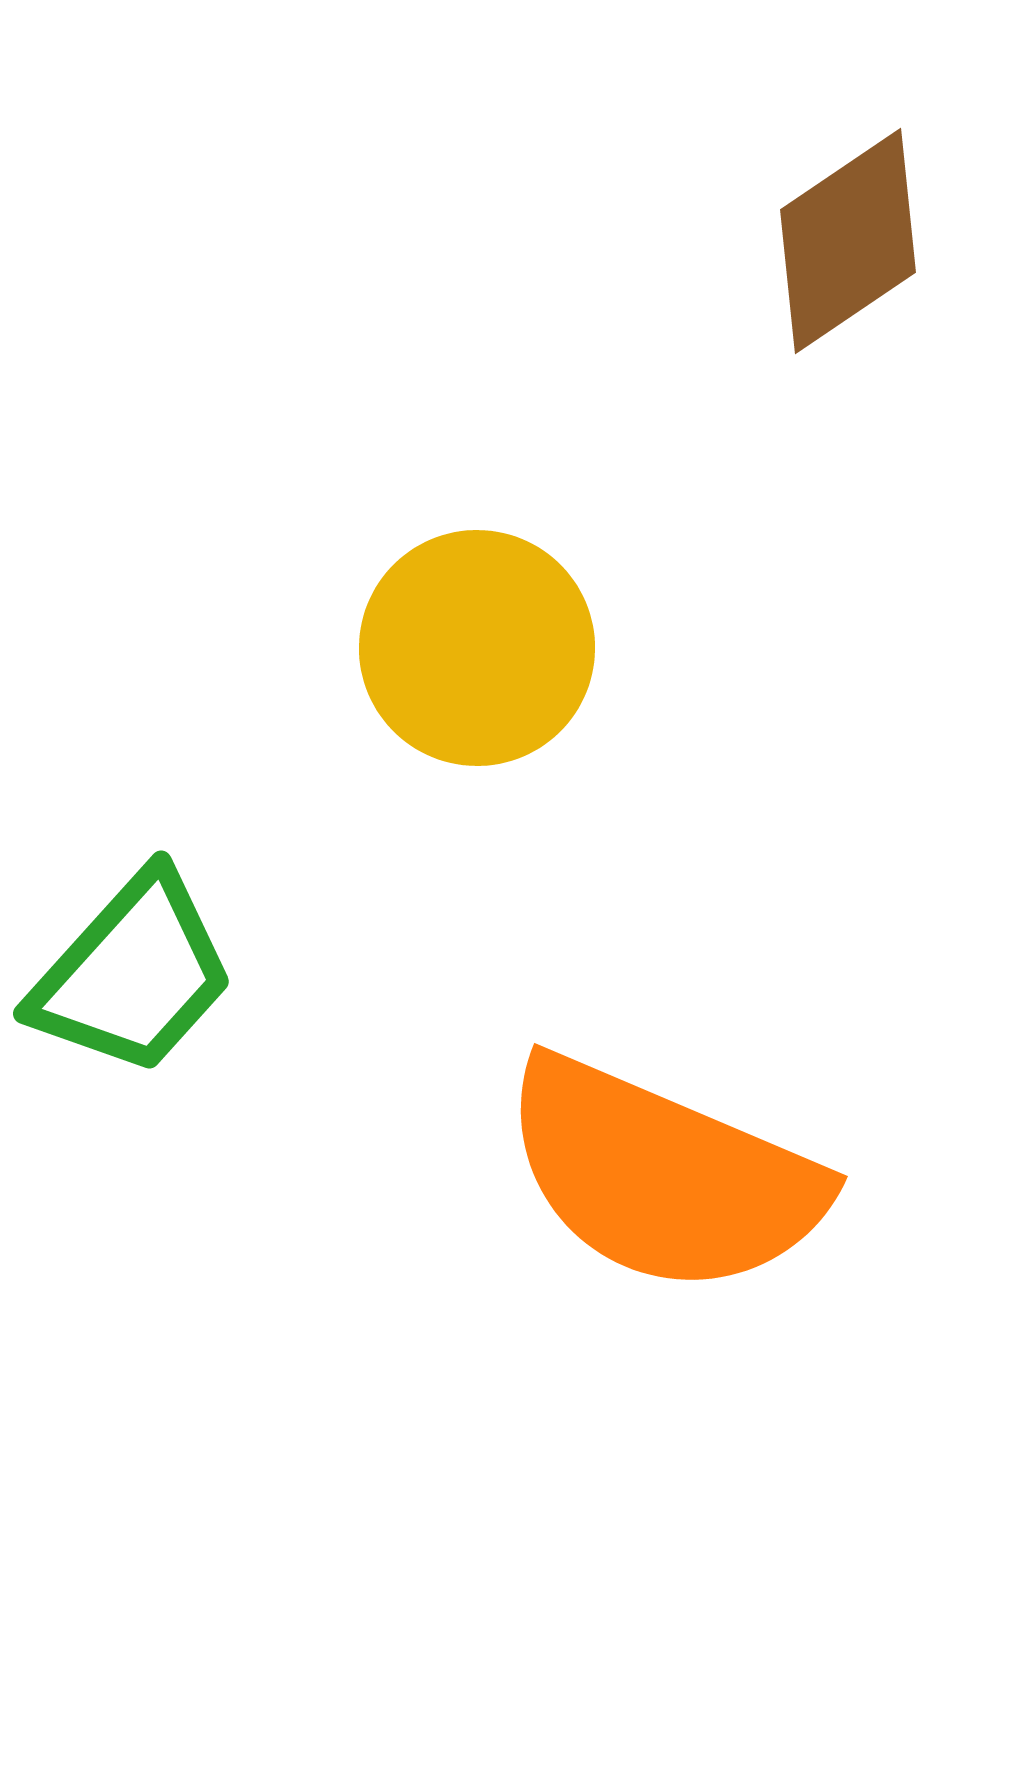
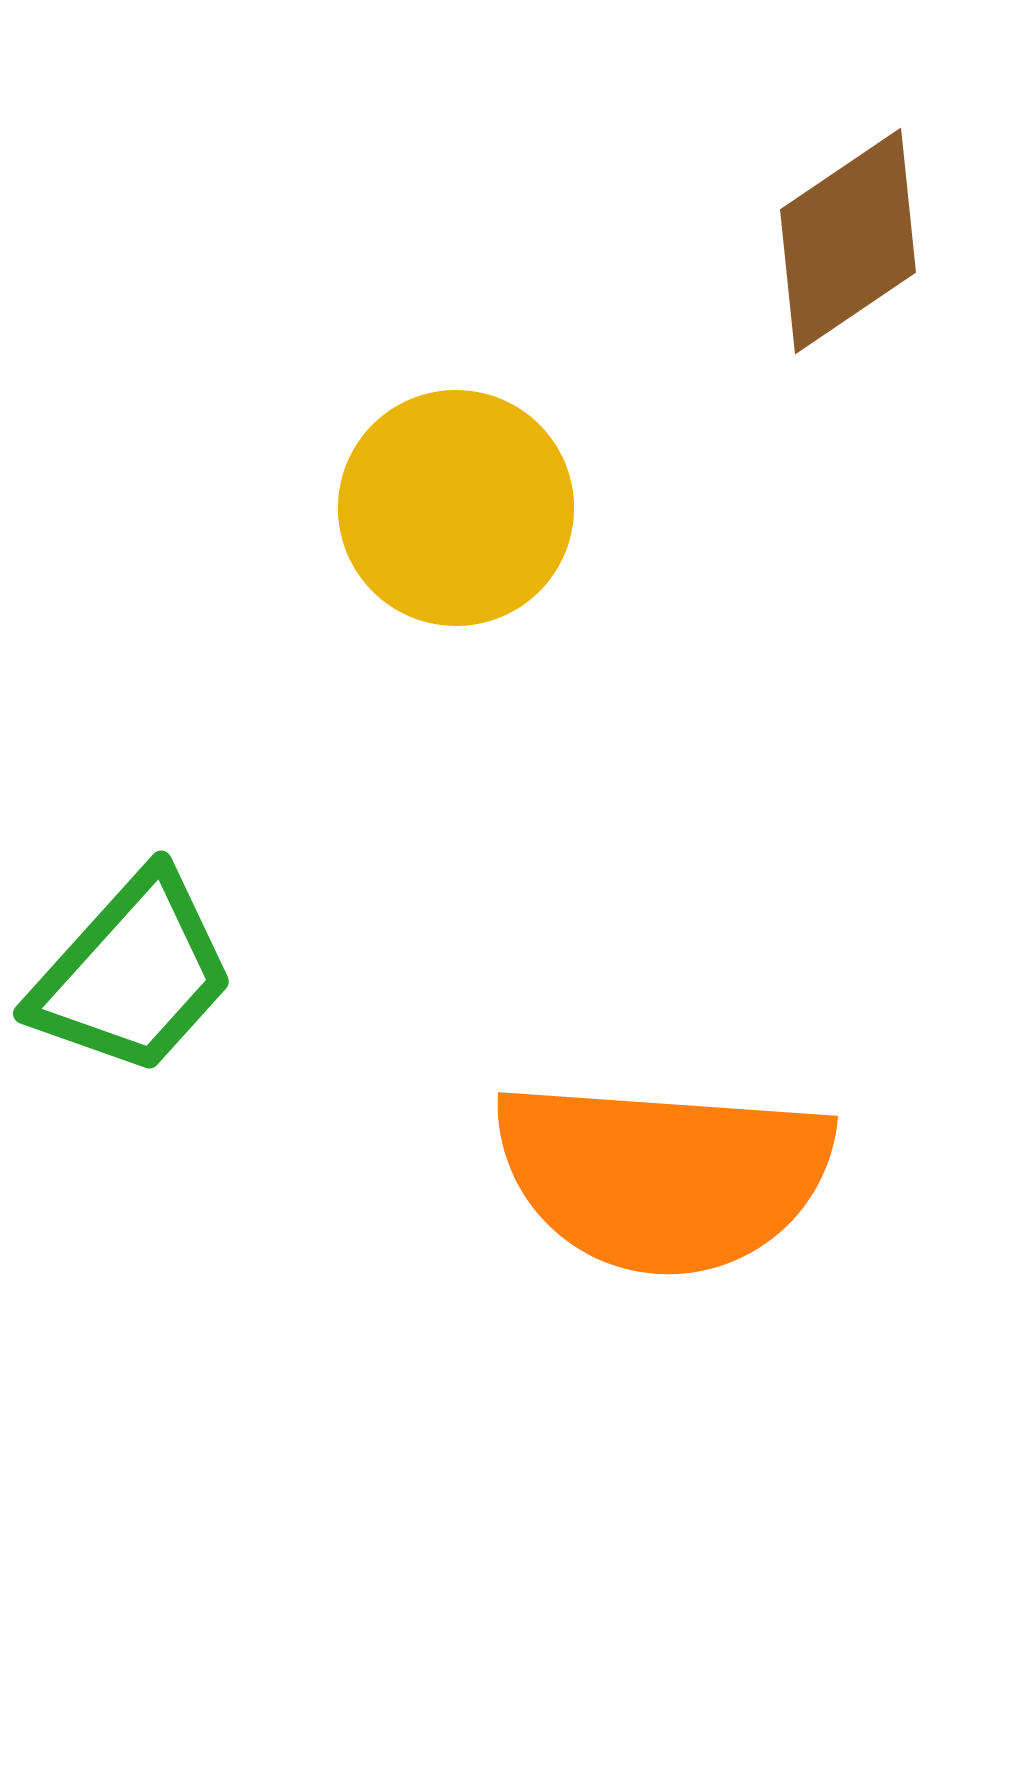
yellow circle: moved 21 px left, 140 px up
orange semicircle: rotated 19 degrees counterclockwise
